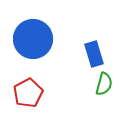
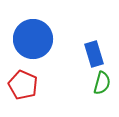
green semicircle: moved 2 px left, 1 px up
red pentagon: moved 5 px left, 8 px up; rotated 20 degrees counterclockwise
